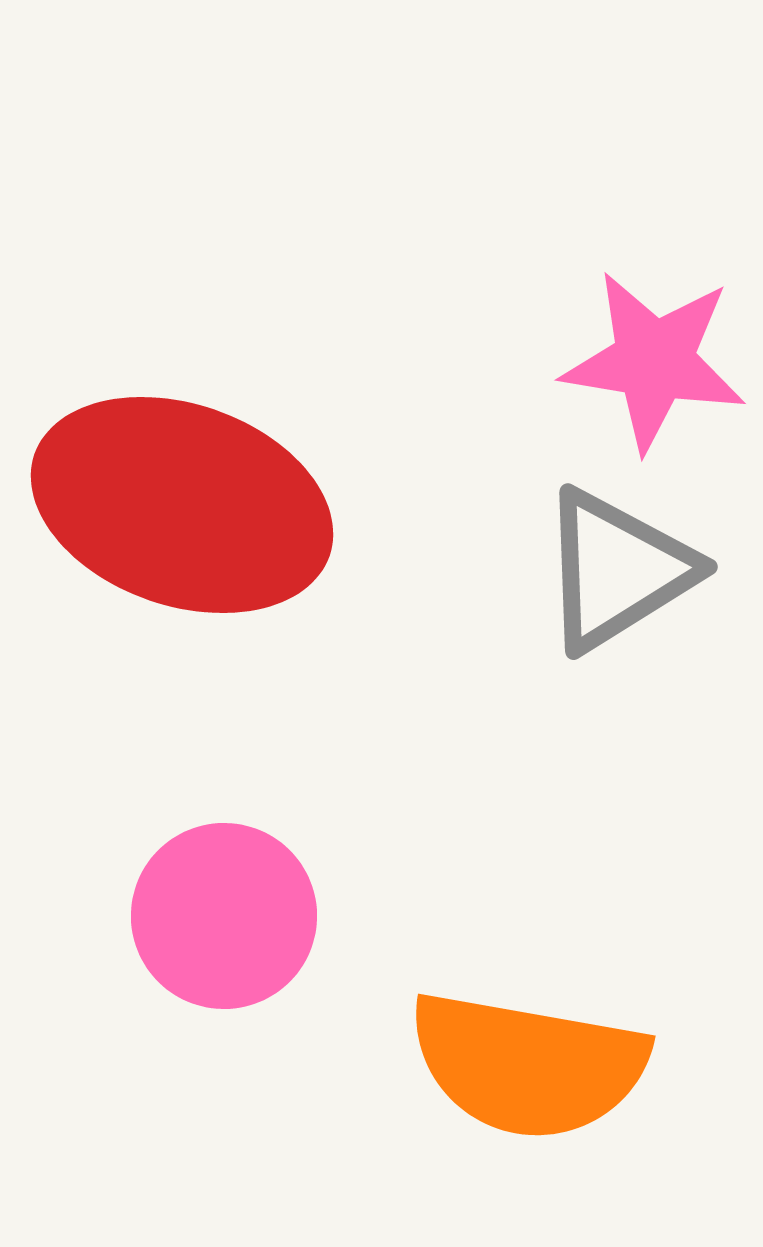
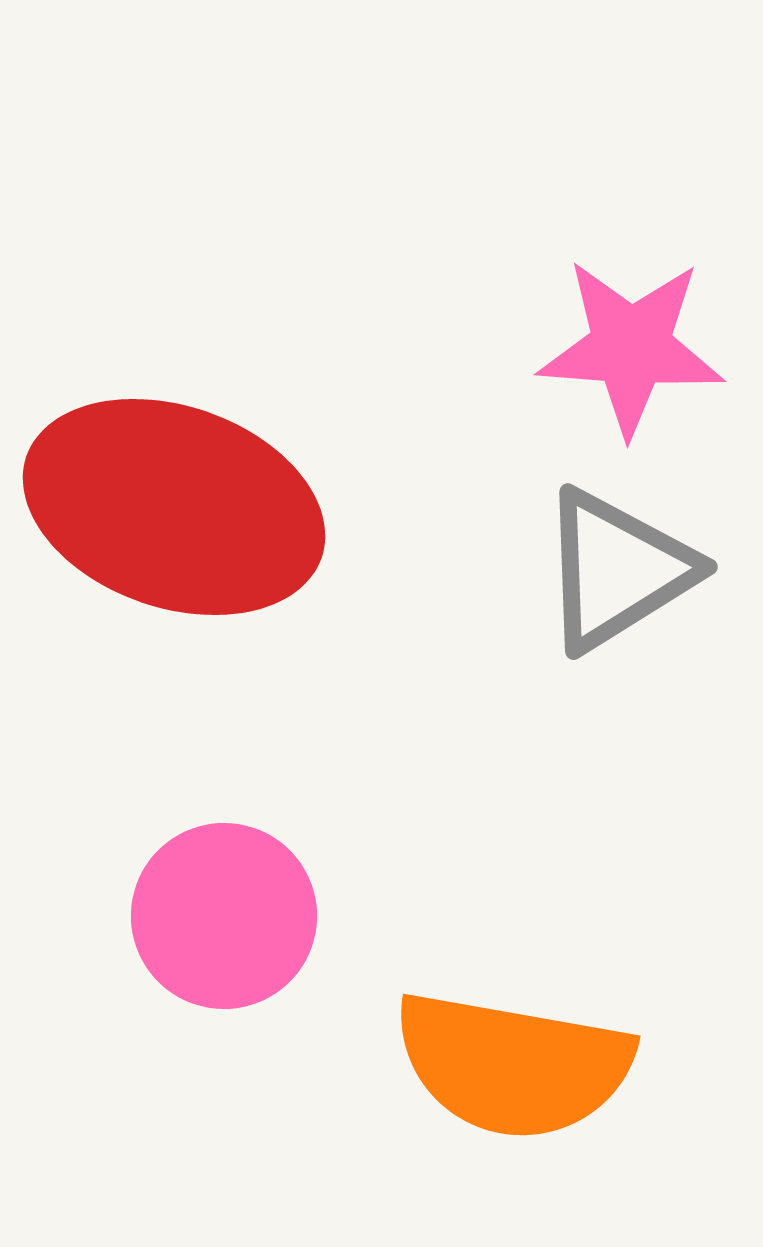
pink star: moved 23 px left, 14 px up; rotated 5 degrees counterclockwise
red ellipse: moved 8 px left, 2 px down
orange semicircle: moved 15 px left
